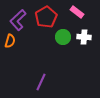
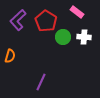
red pentagon: moved 4 px down; rotated 10 degrees counterclockwise
orange semicircle: moved 15 px down
